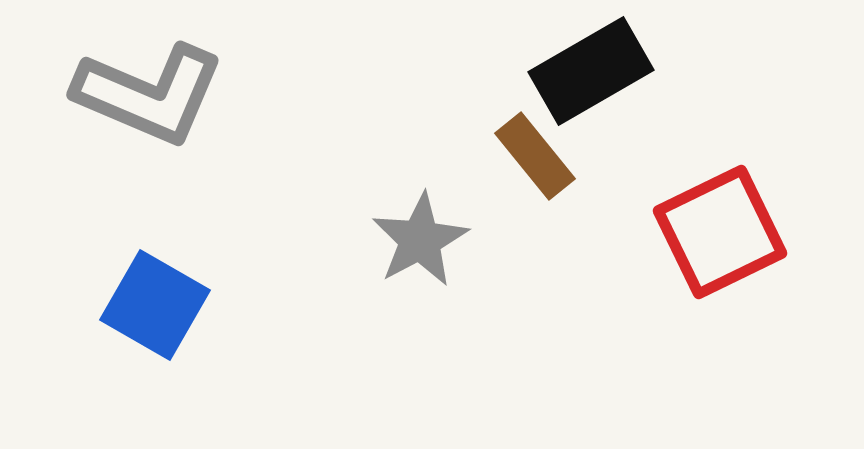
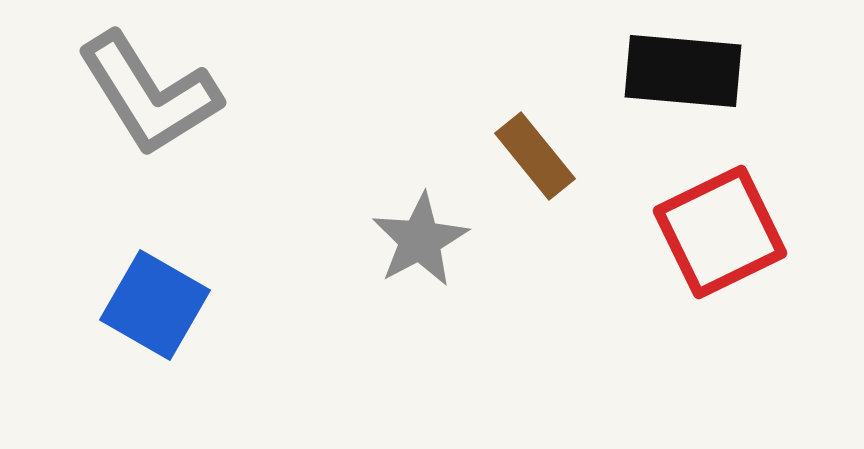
black rectangle: moved 92 px right; rotated 35 degrees clockwise
gray L-shape: rotated 35 degrees clockwise
